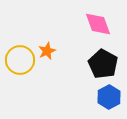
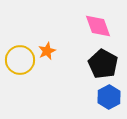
pink diamond: moved 2 px down
